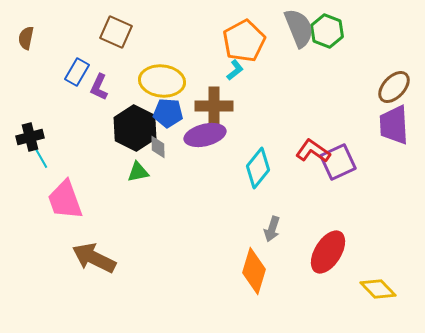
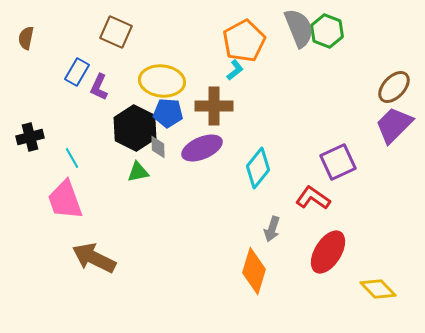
purple trapezoid: rotated 48 degrees clockwise
purple ellipse: moved 3 px left, 13 px down; rotated 9 degrees counterclockwise
red L-shape: moved 47 px down
cyan line: moved 31 px right
